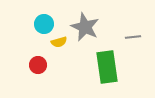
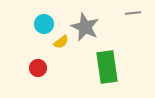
gray line: moved 24 px up
yellow semicircle: moved 2 px right; rotated 21 degrees counterclockwise
red circle: moved 3 px down
